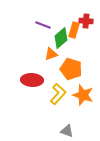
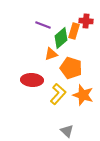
orange rectangle: moved 1 px down
orange pentagon: moved 1 px up
gray triangle: rotated 24 degrees clockwise
